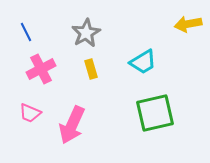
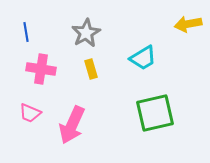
blue line: rotated 18 degrees clockwise
cyan trapezoid: moved 4 px up
pink cross: rotated 36 degrees clockwise
